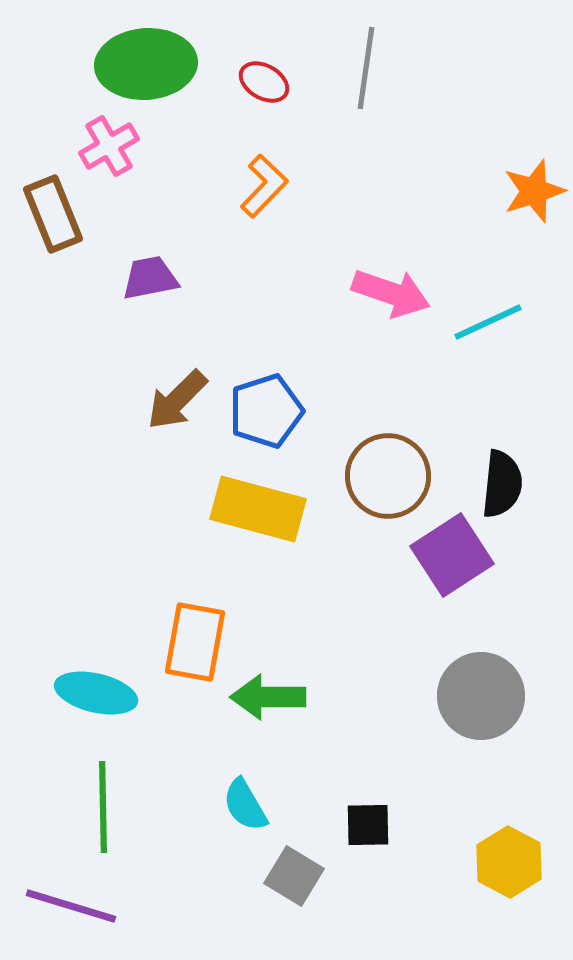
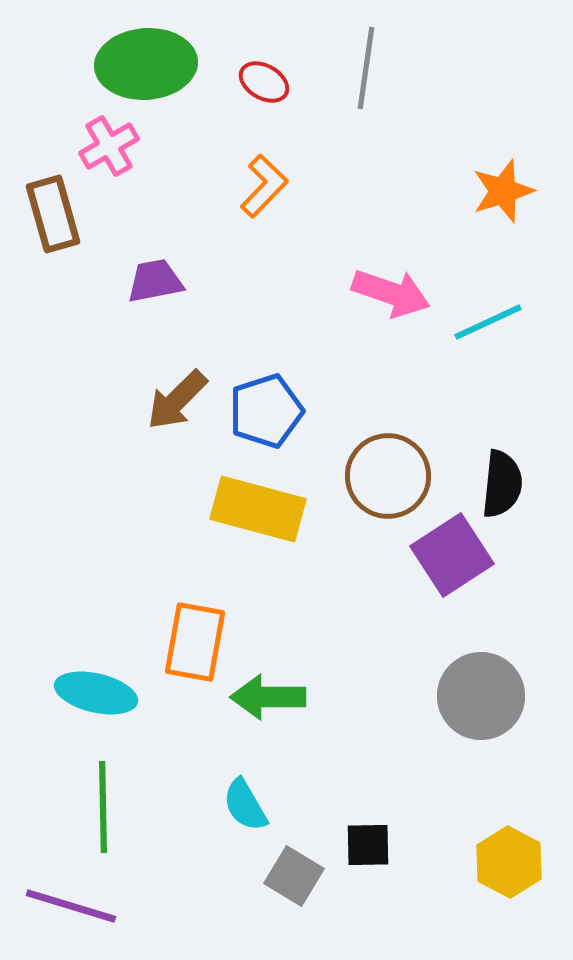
orange star: moved 31 px left
brown rectangle: rotated 6 degrees clockwise
purple trapezoid: moved 5 px right, 3 px down
black square: moved 20 px down
